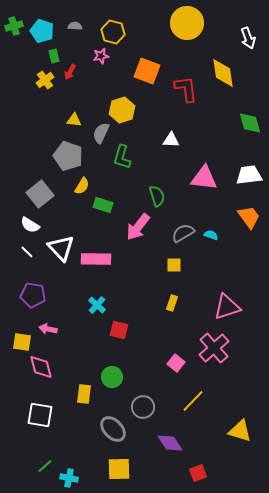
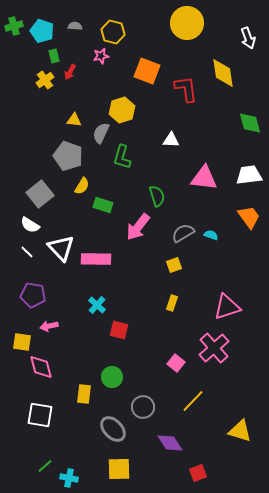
yellow square at (174, 265): rotated 21 degrees counterclockwise
pink arrow at (48, 329): moved 1 px right, 3 px up; rotated 24 degrees counterclockwise
